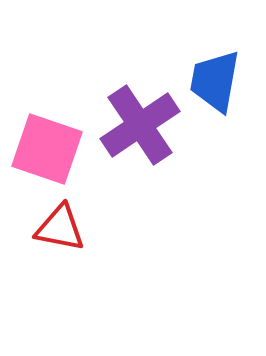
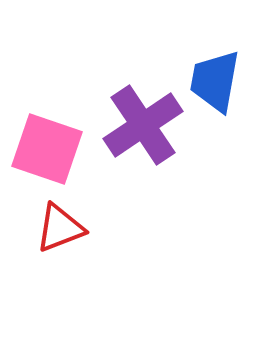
purple cross: moved 3 px right
red triangle: rotated 32 degrees counterclockwise
